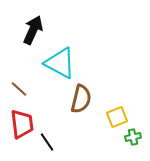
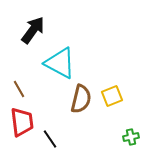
black arrow: rotated 12 degrees clockwise
brown line: rotated 18 degrees clockwise
yellow square: moved 5 px left, 21 px up
red trapezoid: moved 2 px up
green cross: moved 2 px left
black line: moved 3 px right, 3 px up
